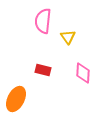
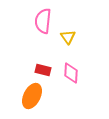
pink diamond: moved 12 px left
orange ellipse: moved 16 px right, 3 px up
